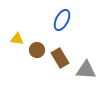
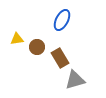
yellow triangle: rotated 16 degrees counterclockwise
brown circle: moved 3 px up
gray triangle: moved 11 px left, 10 px down; rotated 20 degrees counterclockwise
